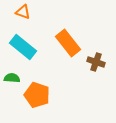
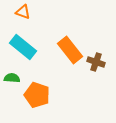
orange rectangle: moved 2 px right, 7 px down
